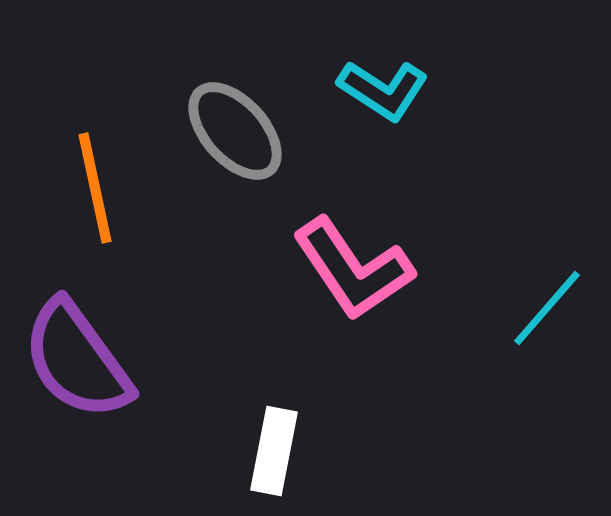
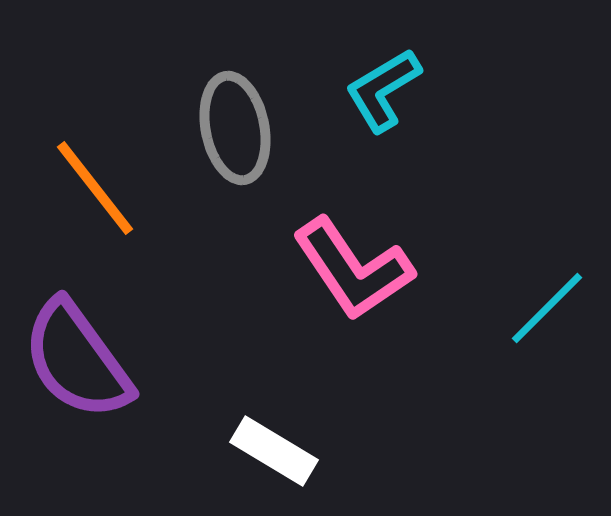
cyan L-shape: rotated 116 degrees clockwise
gray ellipse: moved 3 px up; rotated 31 degrees clockwise
orange line: rotated 26 degrees counterclockwise
cyan line: rotated 4 degrees clockwise
white rectangle: rotated 70 degrees counterclockwise
